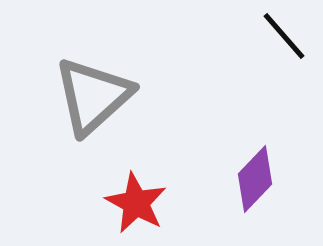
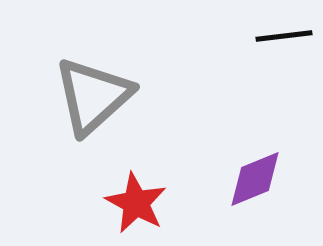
black line: rotated 56 degrees counterclockwise
purple diamond: rotated 24 degrees clockwise
